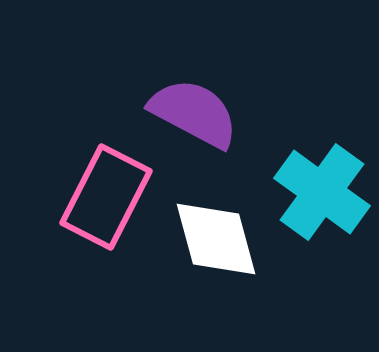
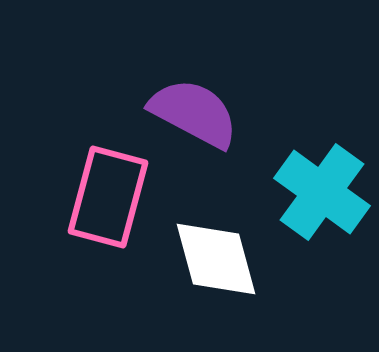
pink rectangle: moved 2 px right; rotated 12 degrees counterclockwise
white diamond: moved 20 px down
